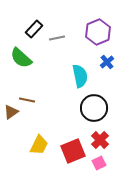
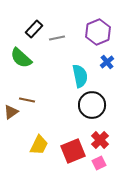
black circle: moved 2 px left, 3 px up
